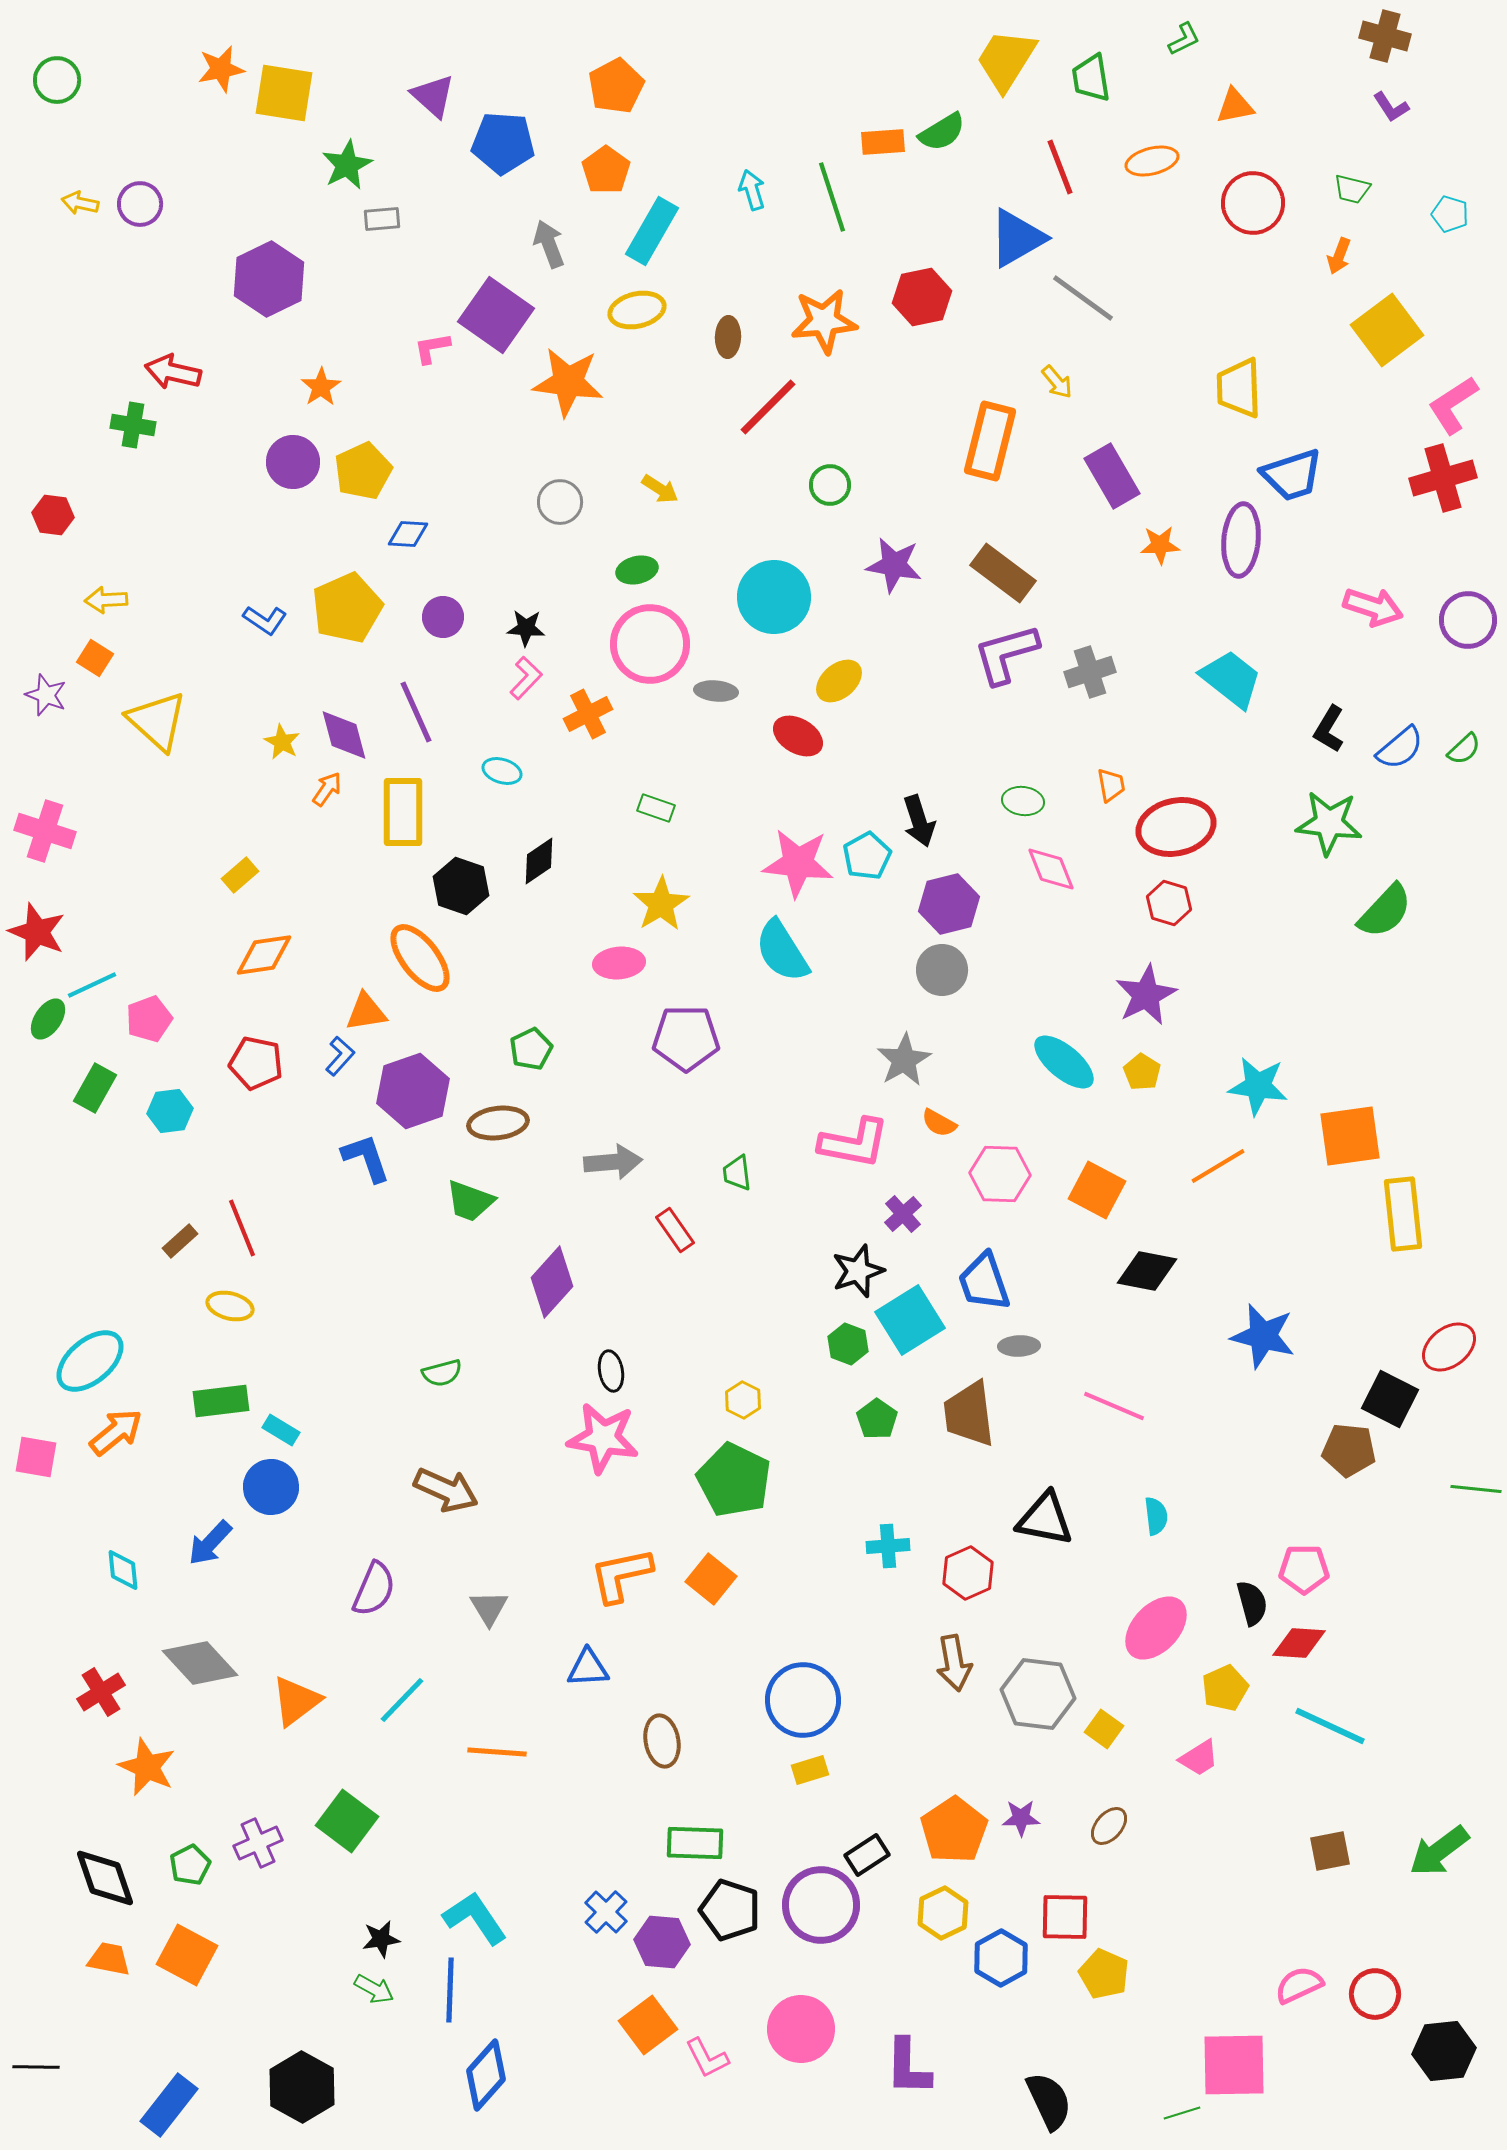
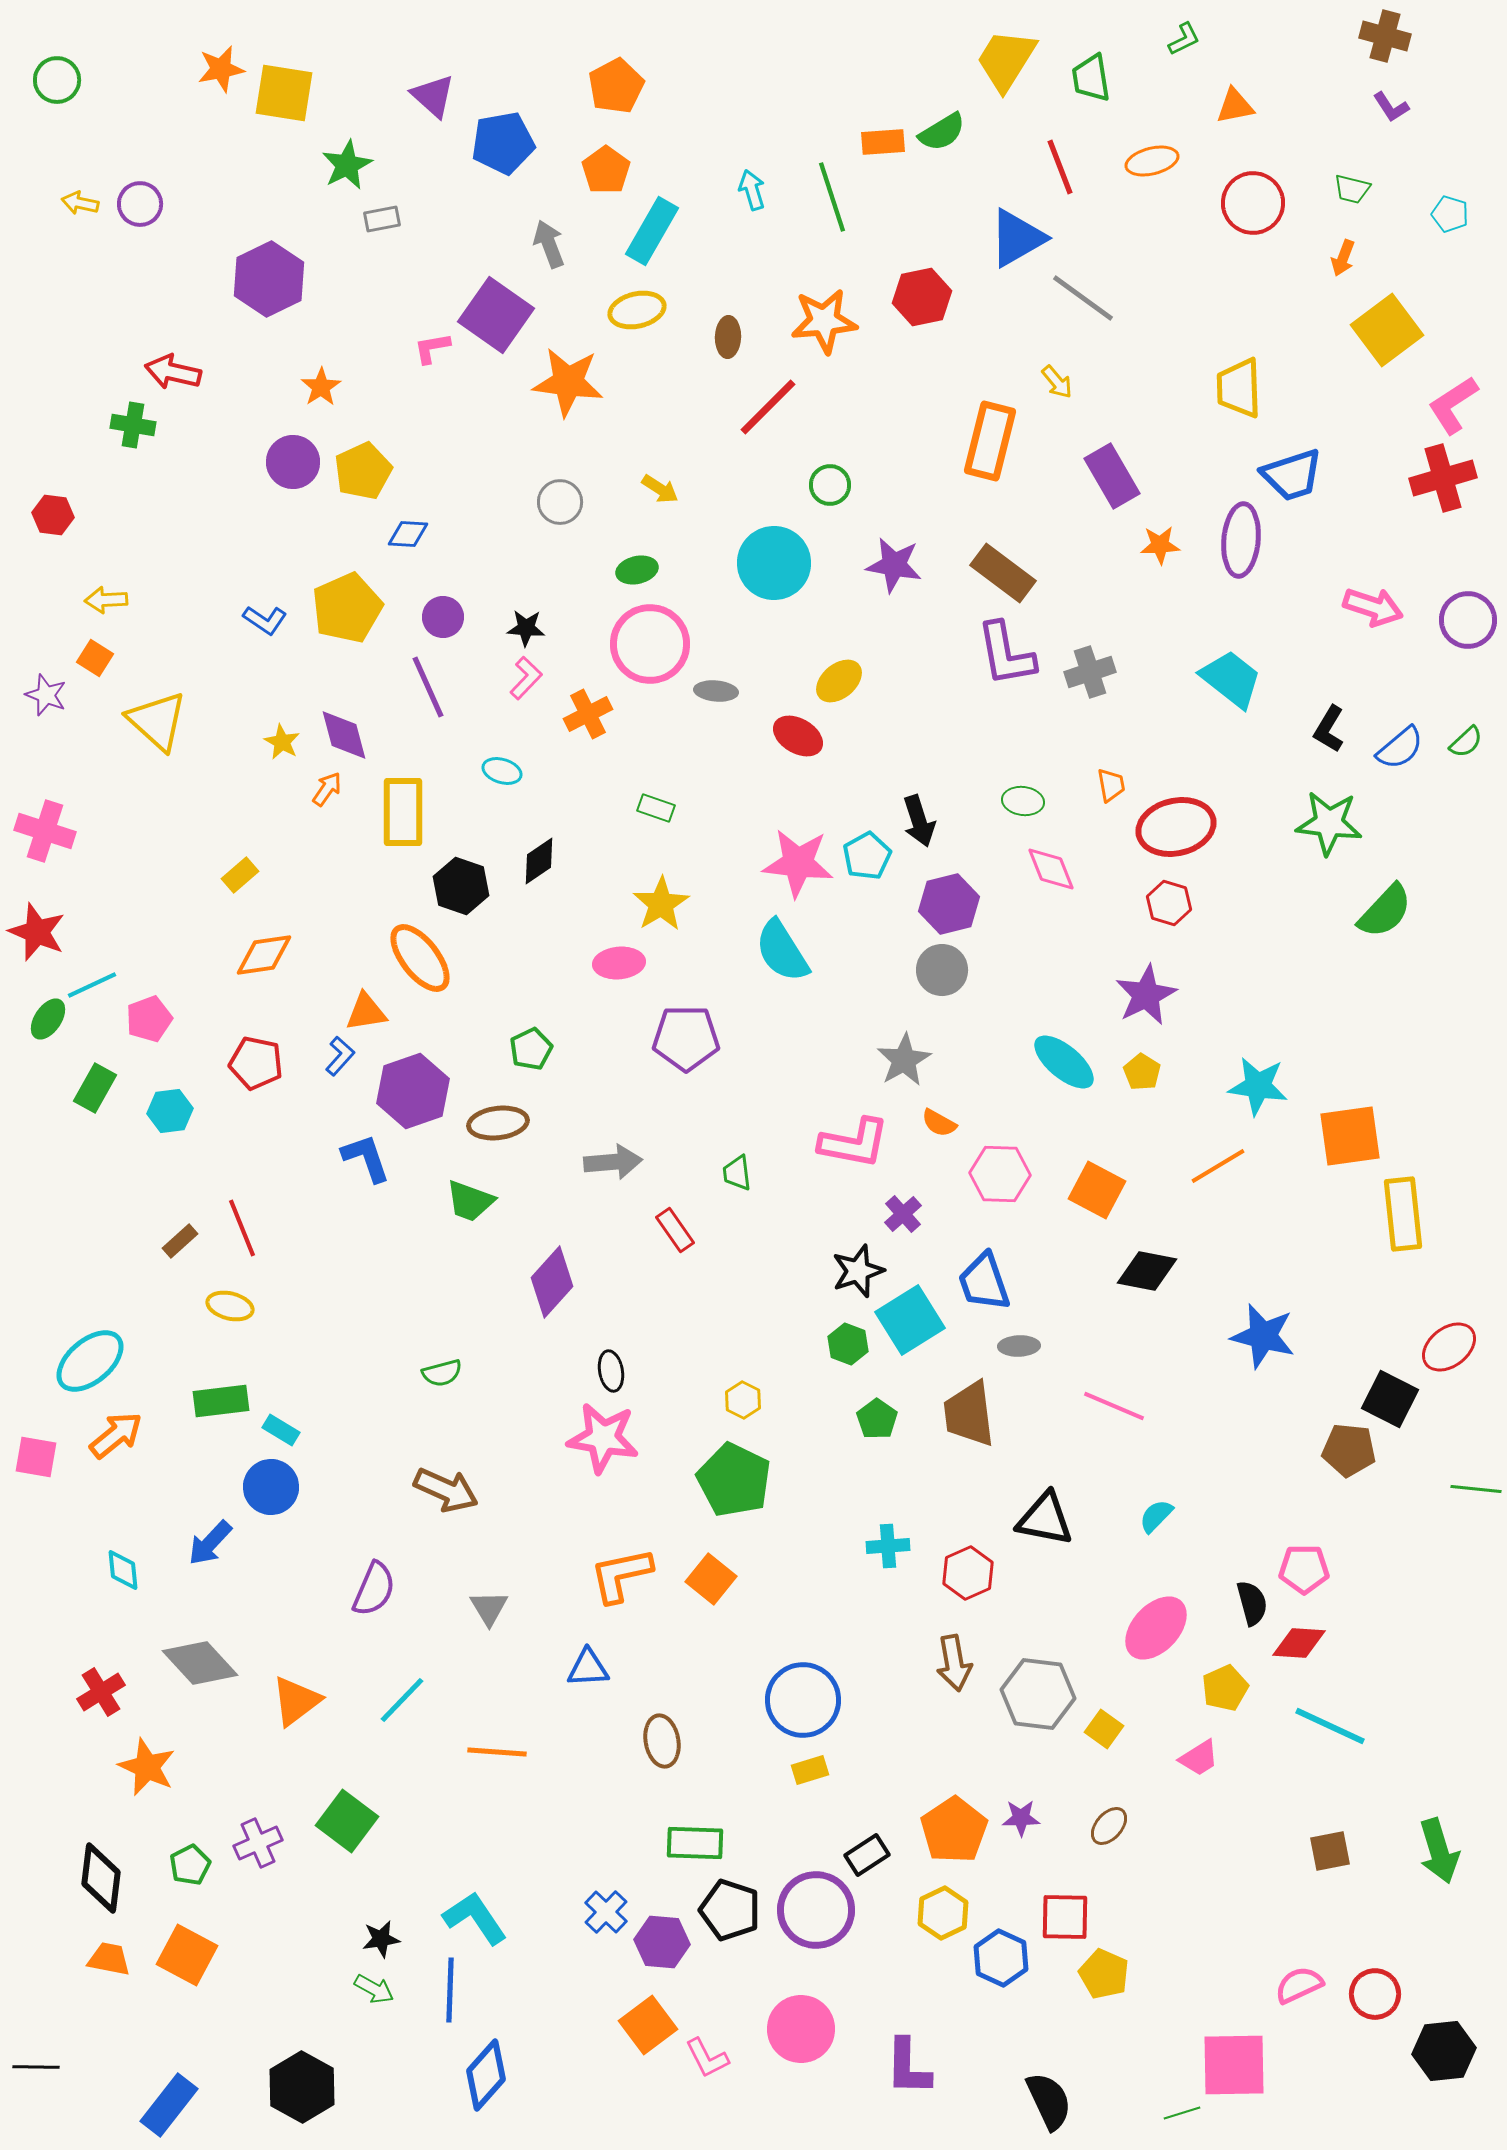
blue pentagon at (503, 143): rotated 14 degrees counterclockwise
gray rectangle at (382, 219): rotated 6 degrees counterclockwise
orange arrow at (1339, 256): moved 4 px right, 2 px down
cyan circle at (774, 597): moved 34 px up
purple L-shape at (1006, 654): rotated 84 degrees counterclockwise
purple line at (416, 712): moved 12 px right, 25 px up
green semicircle at (1464, 749): moved 2 px right, 7 px up
orange arrow at (116, 1432): moved 3 px down
cyan semicircle at (1156, 1516): rotated 129 degrees counterclockwise
green arrow at (1439, 1851): rotated 70 degrees counterclockwise
black diamond at (105, 1878): moved 4 px left; rotated 26 degrees clockwise
purple circle at (821, 1905): moved 5 px left, 5 px down
blue hexagon at (1001, 1958): rotated 6 degrees counterclockwise
